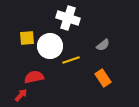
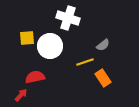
yellow line: moved 14 px right, 2 px down
red semicircle: moved 1 px right
